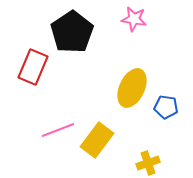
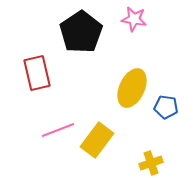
black pentagon: moved 9 px right
red rectangle: moved 4 px right, 6 px down; rotated 36 degrees counterclockwise
yellow cross: moved 3 px right
